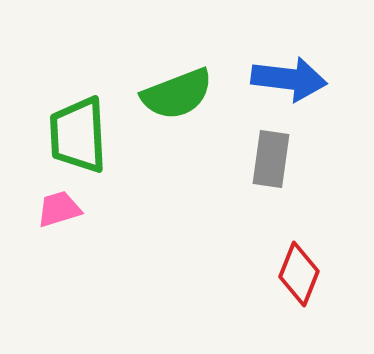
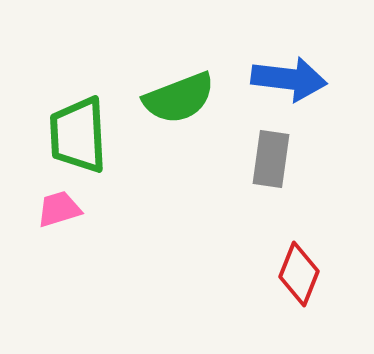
green semicircle: moved 2 px right, 4 px down
